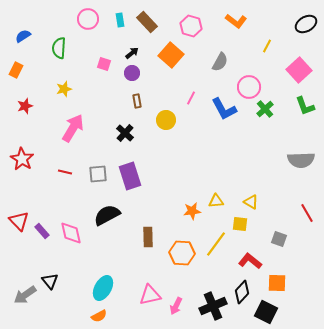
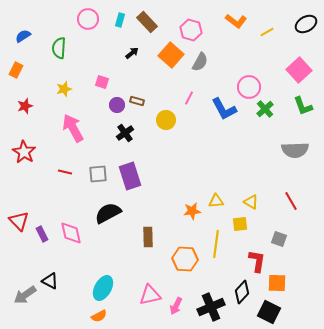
cyan rectangle at (120, 20): rotated 24 degrees clockwise
pink hexagon at (191, 26): moved 4 px down
yellow line at (267, 46): moved 14 px up; rotated 32 degrees clockwise
gray semicircle at (220, 62): moved 20 px left
pink square at (104, 64): moved 2 px left, 18 px down
purple circle at (132, 73): moved 15 px left, 32 px down
pink line at (191, 98): moved 2 px left
brown rectangle at (137, 101): rotated 64 degrees counterclockwise
green L-shape at (305, 106): moved 2 px left
pink arrow at (73, 128): rotated 60 degrees counterclockwise
black cross at (125, 133): rotated 12 degrees clockwise
red star at (22, 159): moved 2 px right, 7 px up
gray semicircle at (301, 160): moved 6 px left, 10 px up
red line at (307, 213): moved 16 px left, 12 px up
black semicircle at (107, 215): moved 1 px right, 2 px up
yellow square at (240, 224): rotated 14 degrees counterclockwise
purple rectangle at (42, 231): moved 3 px down; rotated 14 degrees clockwise
yellow line at (216, 244): rotated 28 degrees counterclockwise
orange hexagon at (182, 253): moved 3 px right, 6 px down
red L-shape at (250, 261): moved 7 px right; rotated 60 degrees clockwise
black triangle at (50, 281): rotated 24 degrees counterclockwise
black cross at (213, 306): moved 2 px left, 1 px down
black square at (266, 312): moved 3 px right
